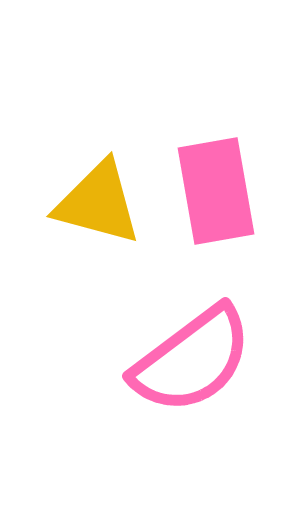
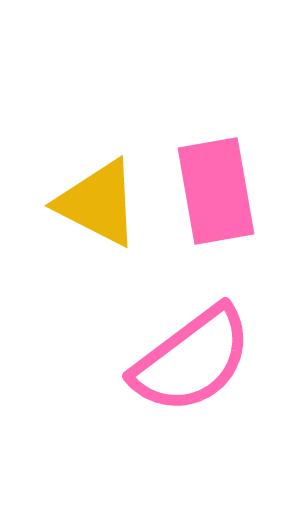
yellow triangle: rotated 12 degrees clockwise
